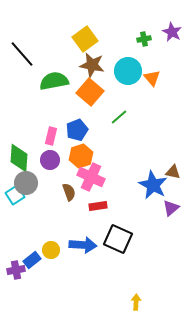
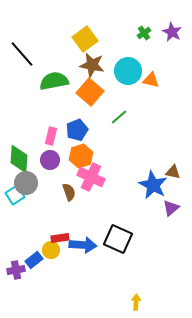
green cross: moved 6 px up; rotated 24 degrees counterclockwise
orange triangle: moved 1 px left, 2 px down; rotated 36 degrees counterclockwise
green diamond: moved 1 px down
red rectangle: moved 38 px left, 32 px down
blue rectangle: moved 2 px right
